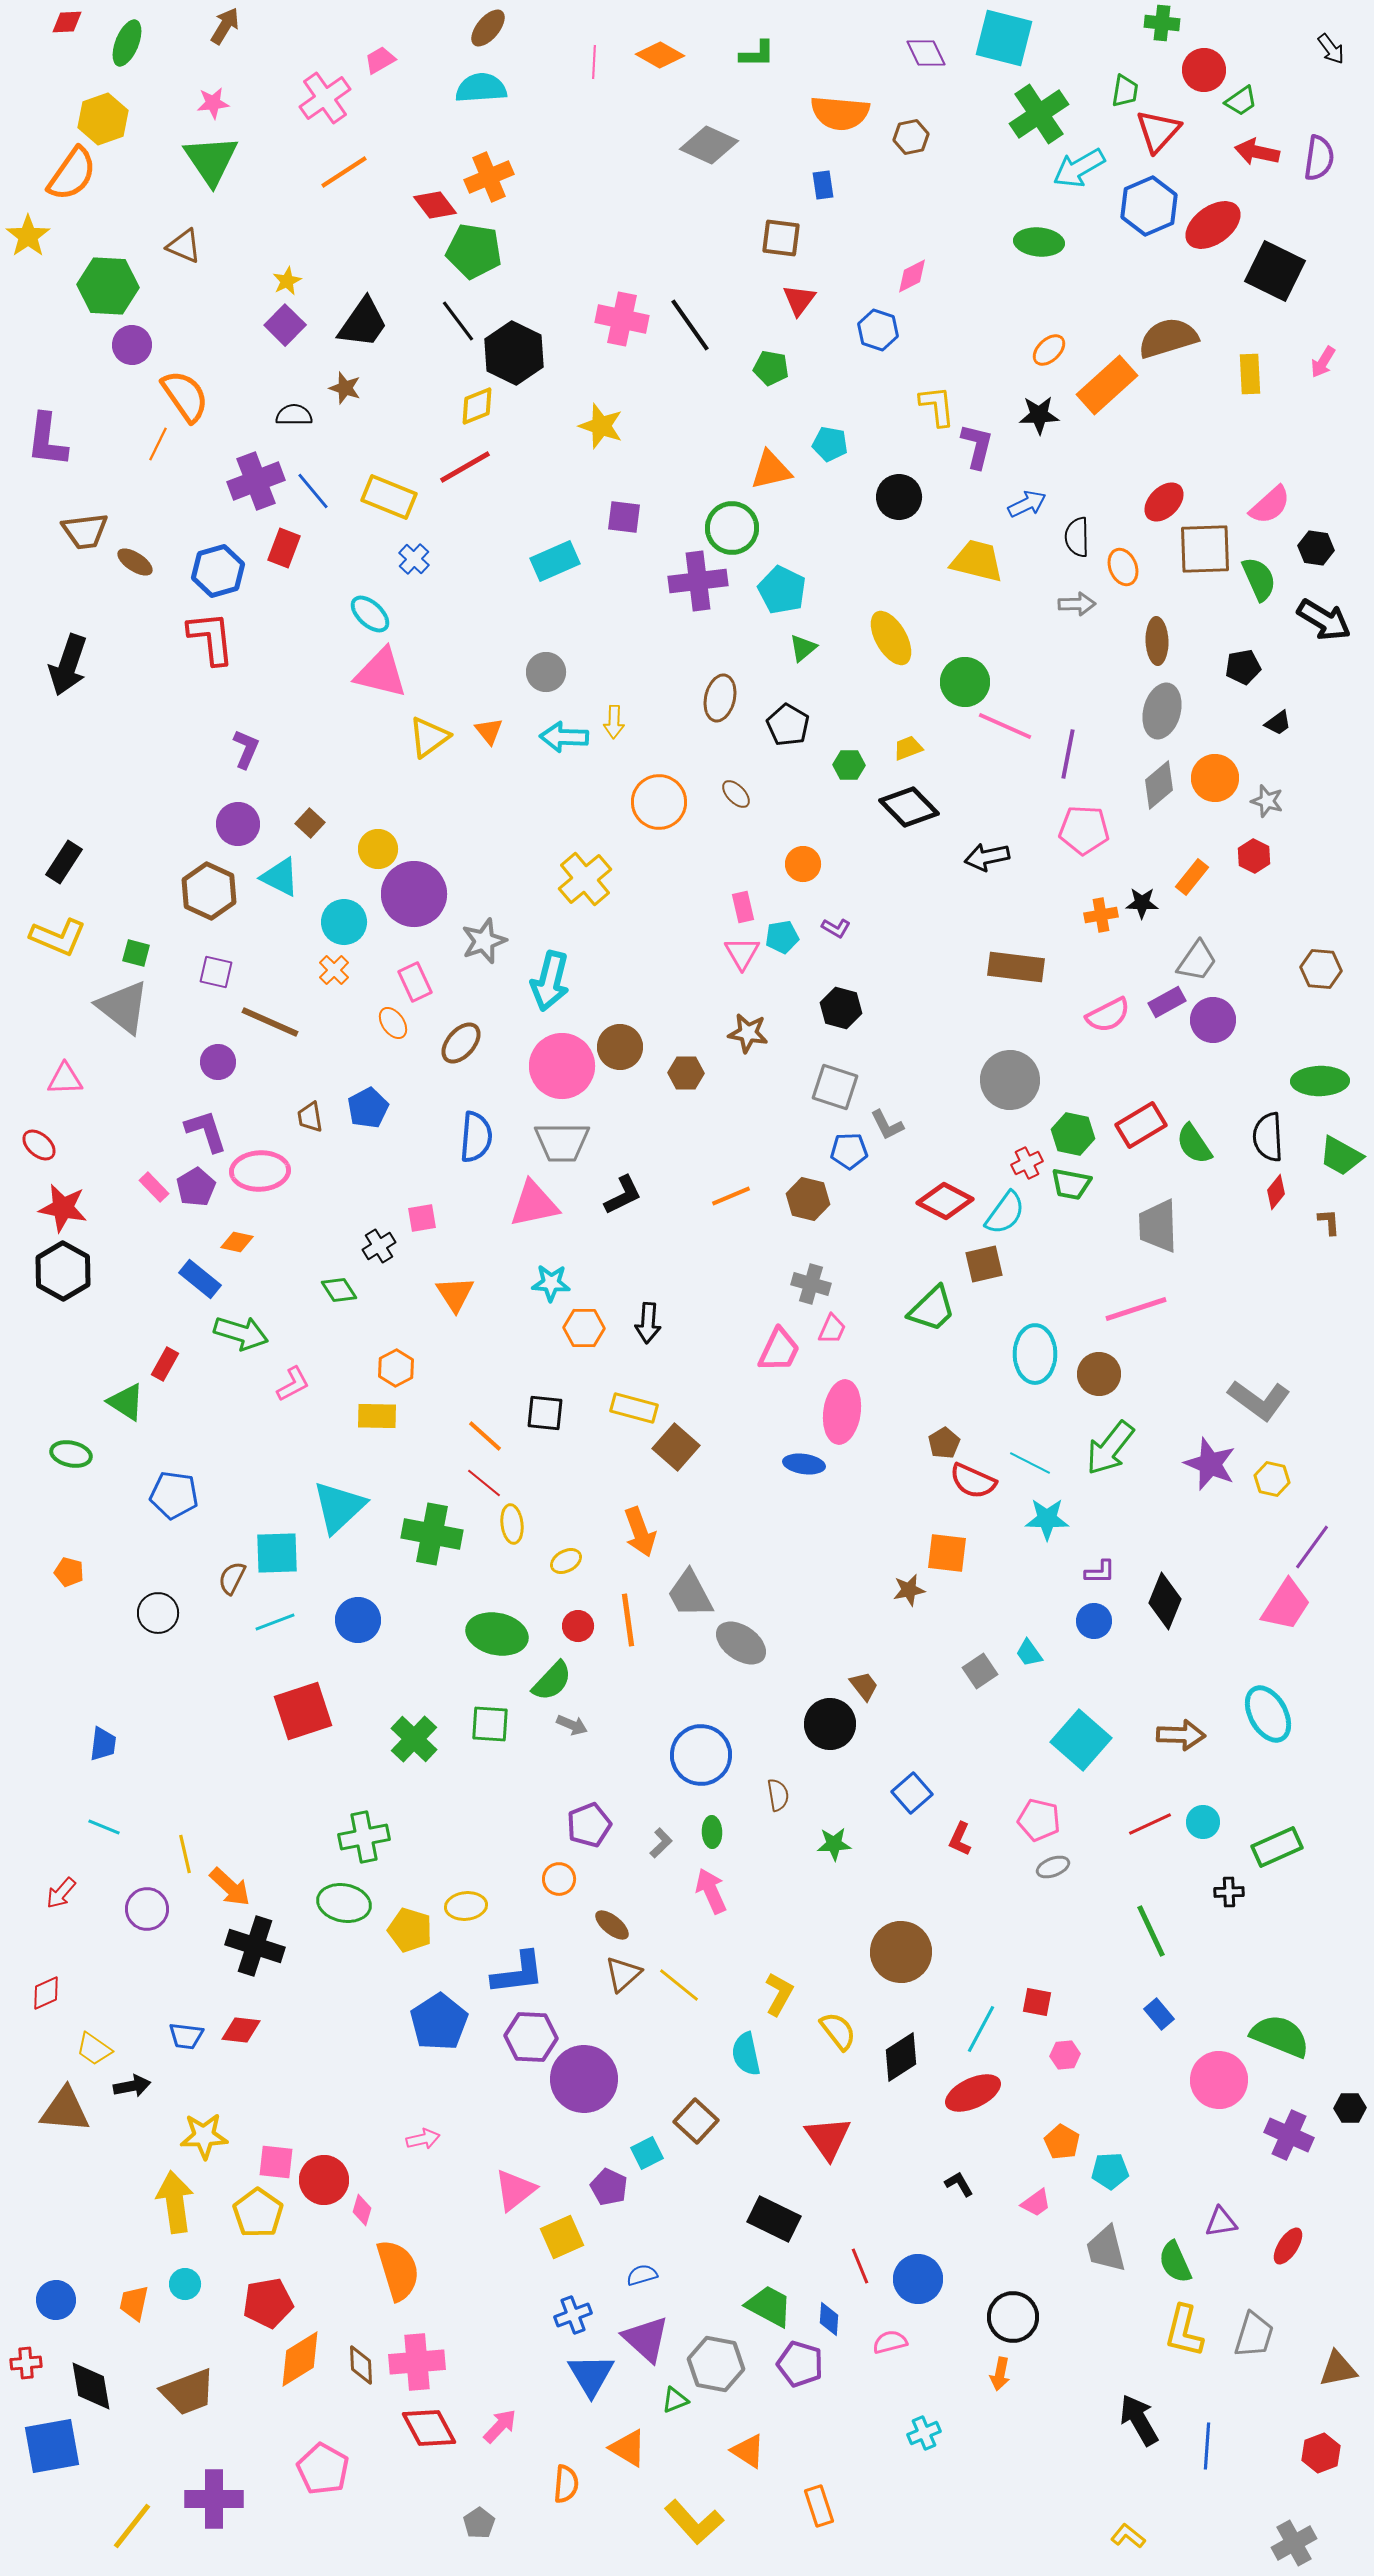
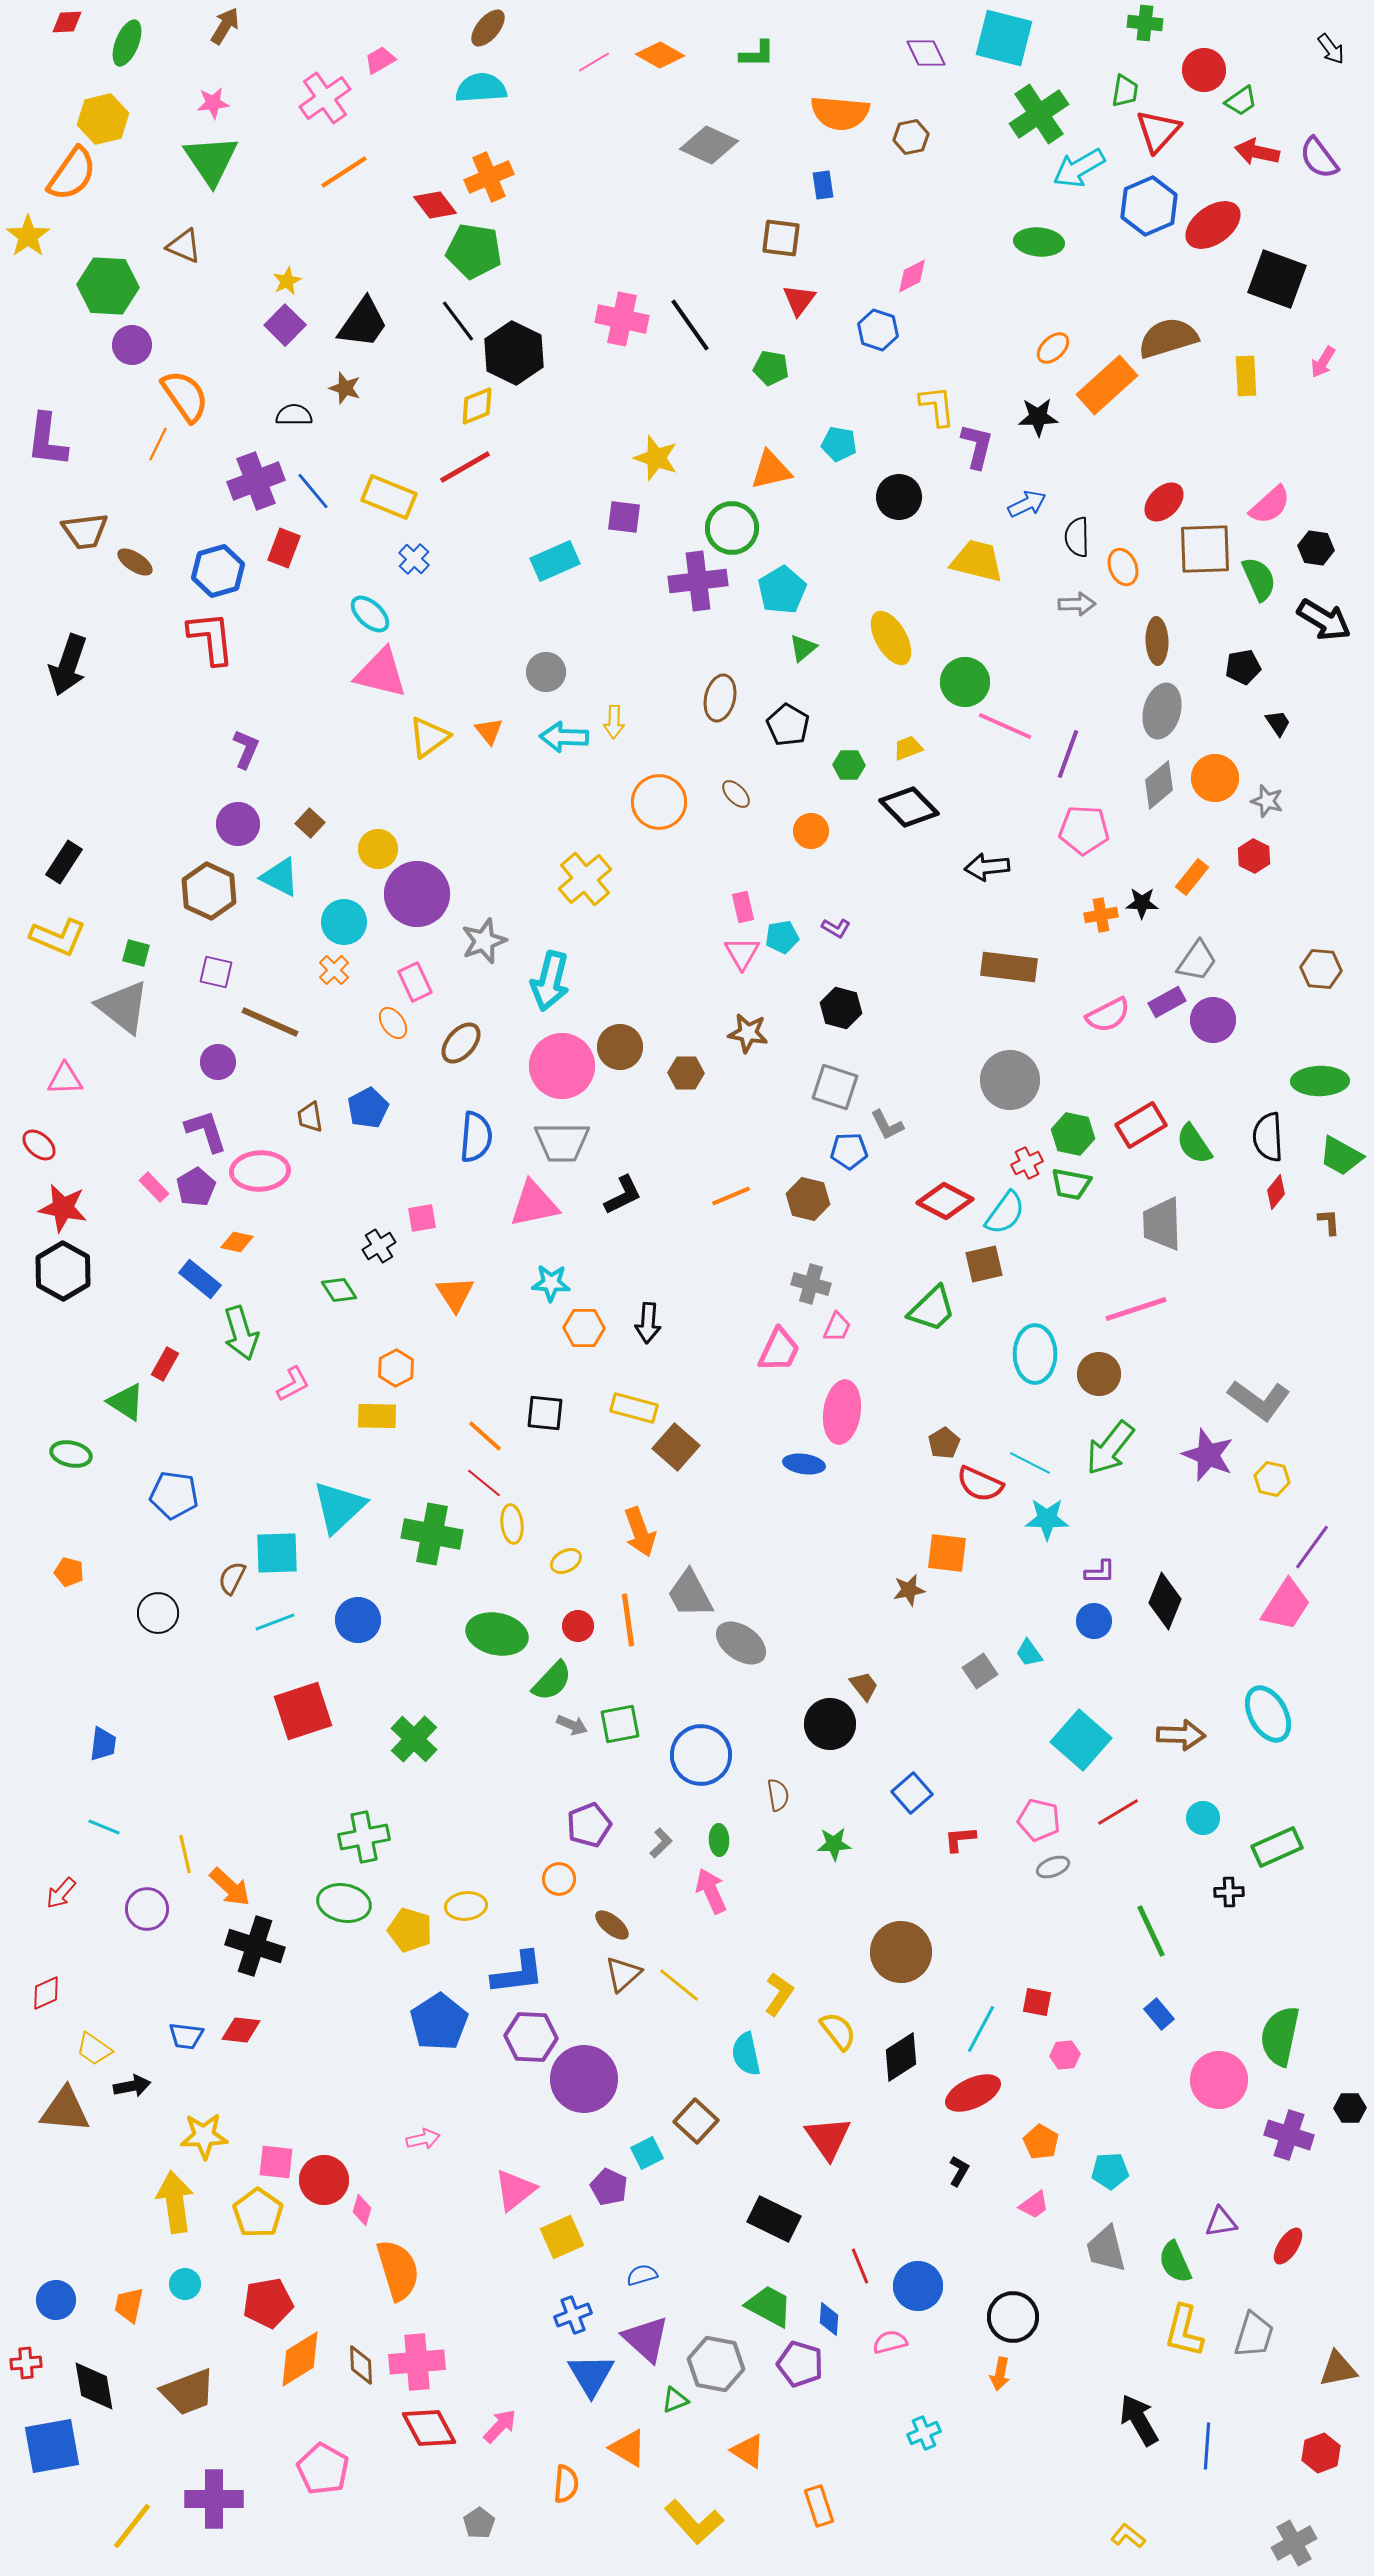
green cross at (1162, 23): moved 17 px left
pink line at (594, 62): rotated 56 degrees clockwise
yellow hexagon at (103, 119): rotated 6 degrees clockwise
purple semicircle at (1319, 158): rotated 135 degrees clockwise
black square at (1275, 271): moved 2 px right, 8 px down; rotated 6 degrees counterclockwise
orange ellipse at (1049, 350): moved 4 px right, 2 px up
yellow rectangle at (1250, 374): moved 4 px left, 2 px down
black star at (1039, 415): moved 1 px left, 2 px down
yellow star at (601, 426): moved 55 px right, 32 px down
cyan pentagon at (830, 444): moved 9 px right
cyan pentagon at (782, 590): rotated 15 degrees clockwise
black trapezoid at (1278, 723): rotated 88 degrees counterclockwise
purple line at (1068, 754): rotated 9 degrees clockwise
black arrow at (987, 857): moved 10 px down; rotated 6 degrees clockwise
orange circle at (803, 864): moved 8 px right, 33 px up
purple circle at (414, 894): moved 3 px right
brown rectangle at (1016, 967): moved 7 px left
gray trapezoid at (1158, 1226): moved 4 px right, 2 px up
pink trapezoid at (832, 1329): moved 5 px right, 2 px up
green arrow at (241, 1333): rotated 56 degrees clockwise
purple star at (1210, 1464): moved 2 px left, 9 px up
red semicircle at (973, 1481): moved 7 px right, 3 px down
green square at (490, 1724): moved 130 px right; rotated 15 degrees counterclockwise
cyan circle at (1203, 1822): moved 4 px up
red line at (1150, 1824): moved 32 px left, 12 px up; rotated 6 degrees counterclockwise
green ellipse at (712, 1832): moved 7 px right, 8 px down
red L-shape at (960, 1839): rotated 60 degrees clockwise
yellow L-shape at (779, 1994): rotated 6 degrees clockwise
green semicircle at (1280, 2036): rotated 100 degrees counterclockwise
purple cross at (1289, 2135): rotated 6 degrees counterclockwise
orange pentagon at (1062, 2142): moved 21 px left
black L-shape at (959, 2184): moved 13 px up; rotated 60 degrees clockwise
pink trapezoid at (1036, 2203): moved 2 px left, 2 px down
blue circle at (918, 2279): moved 7 px down
orange trapezoid at (134, 2303): moved 5 px left, 2 px down
black diamond at (91, 2386): moved 3 px right
